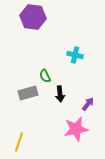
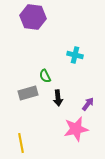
black arrow: moved 2 px left, 4 px down
yellow line: moved 2 px right, 1 px down; rotated 30 degrees counterclockwise
